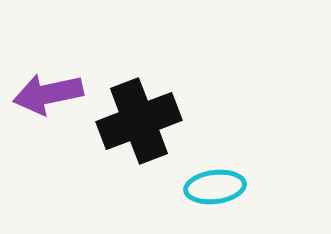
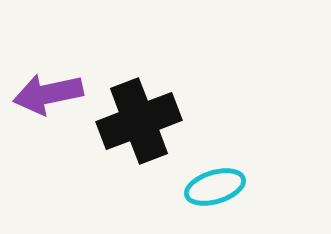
cyan ellipse: rotated 10 degrees counterclockwise
